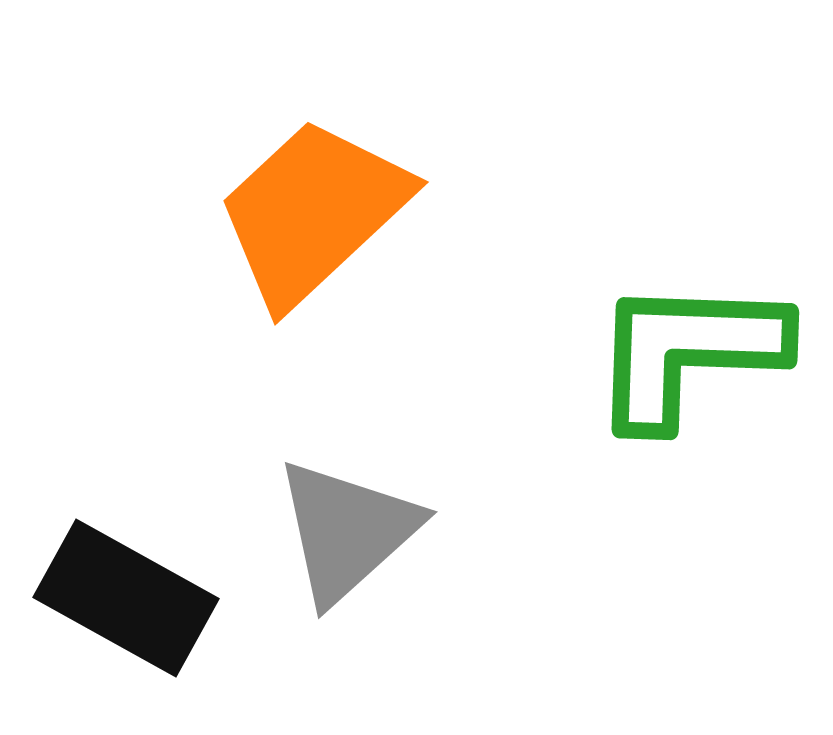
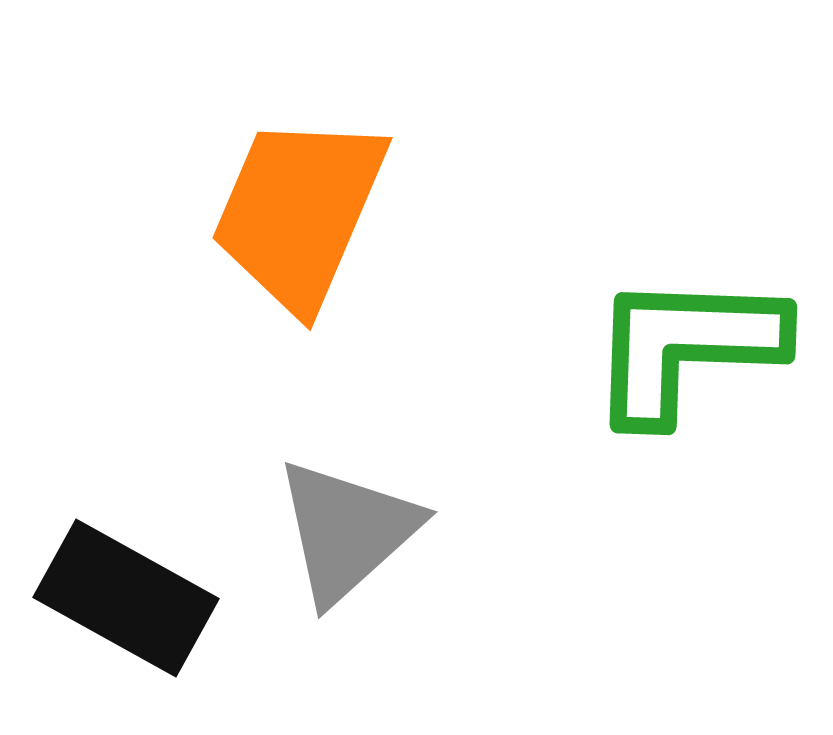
orange trapezoid: moved 14 px left; rotated 24 degrees counterclockwise
green L-shape: moved 2 px left, 5 px up
